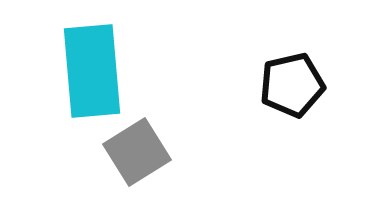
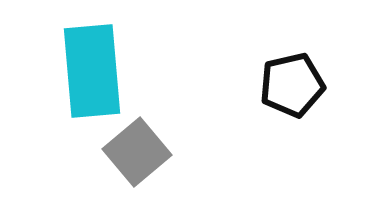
gray square: rotated 8 degrees counterclockwise
